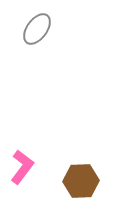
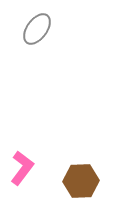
pink L-shape: moved 1 px down
